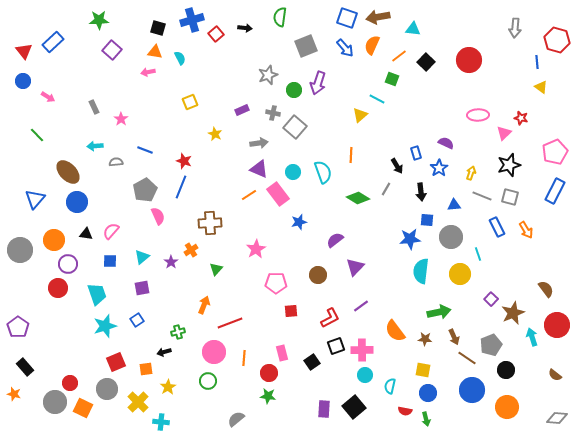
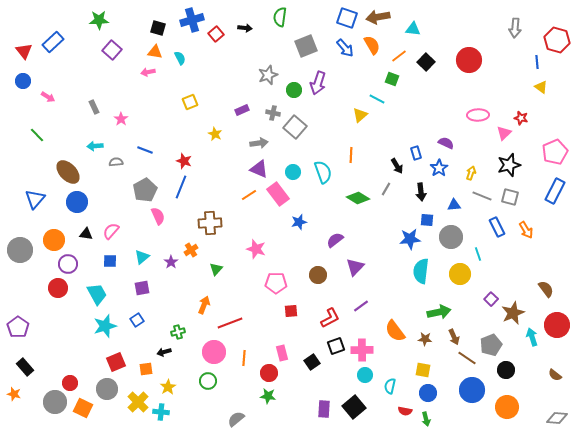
orange semicircle at (372, 45): rotated 126 degrees clockwise
pink star at (256, 249): rotated 24 degrees counterclockwise
cyan trapezoid at (97, 294): rotated 10 degrees counterclockwise
cyan cross at (161, 422): moved 10 px up
